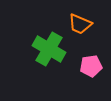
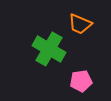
pink pentagon: moved 10 px left, 15 px down
